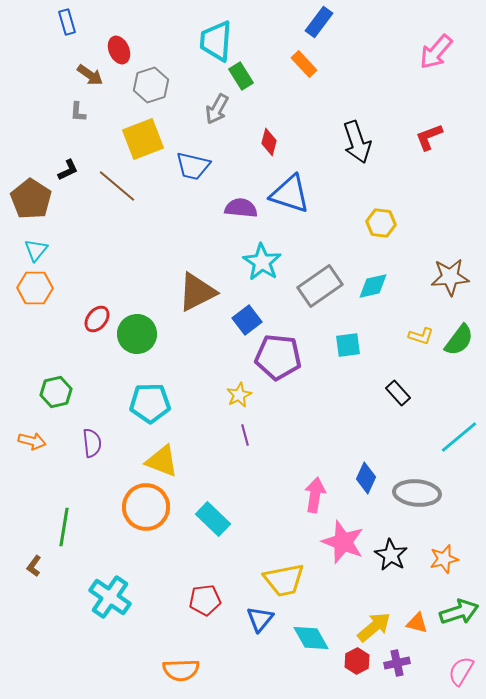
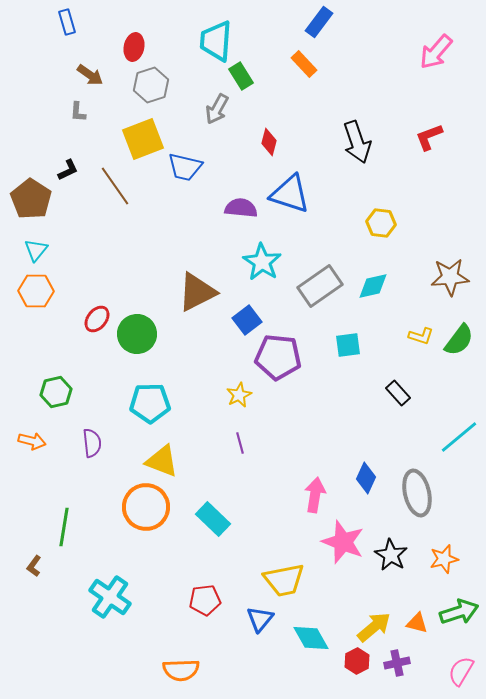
red ellipse at (119, 50): moved 15 px right, 3 px up; rotated 36 degrees clockwise
blue trapezoid at (193, 166): moved 8 px left, 1 px down
brown line at (117, 186): moved 2 px left; rotated 15 degrees clockwise
orange hexagon at (35, 288): moved 1 px right, 3 px down
purple line at (245, 435): moved 5 px left, 8 px down
gray ellipse at (417, 493): rotated 72 degrees clockwise
